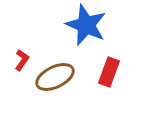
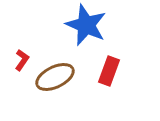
red rectangle: moved 1 px up
